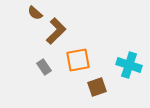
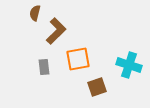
brown semicircle: rotated 63 degrees clockwise
orange square: moved 1 px up
gray rectangle: rotated 28 degrees clockwise
